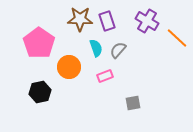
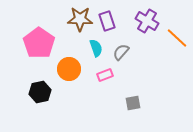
gray semicircle: moved 3 px right, 2 px down
orange circle: moved 2 px down
pink rectangle: moved 1 px up
